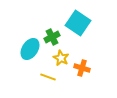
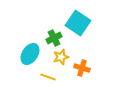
green cross: moved 2 px right, 1 px down
cyan ellipse: moved 5 px down
yellow star: moved 1 px up; rotated 28 degrees clockwise
